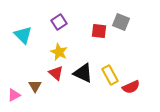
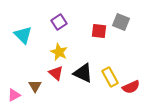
yellow rectangle: moved 2 px down
